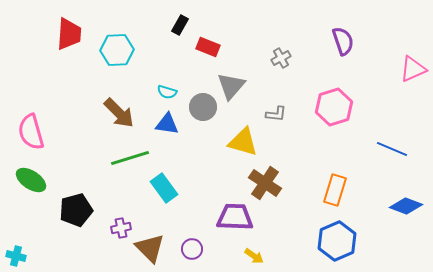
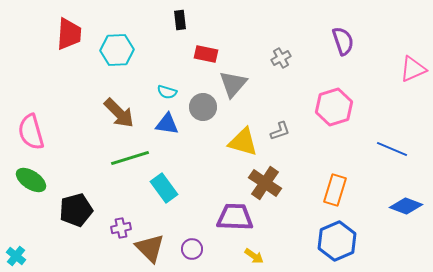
black rectangle: moved 5 px up; rotated 36 degrees counterclockwise
red rectangle: moved 2 px left, 7 px down; rotated 10 degrees counterclockwise
gray triangle: moved 2 px right, 2 px up
gray L-shape: moved 4 px right, 17 px down; rotated 25 degrees counterclockwise
cyan cross: rotated 24 degrees clockwise
